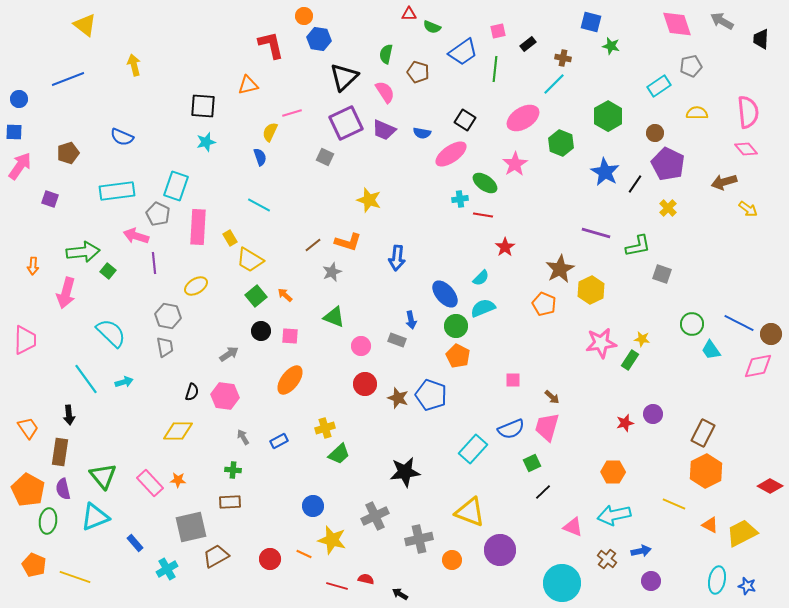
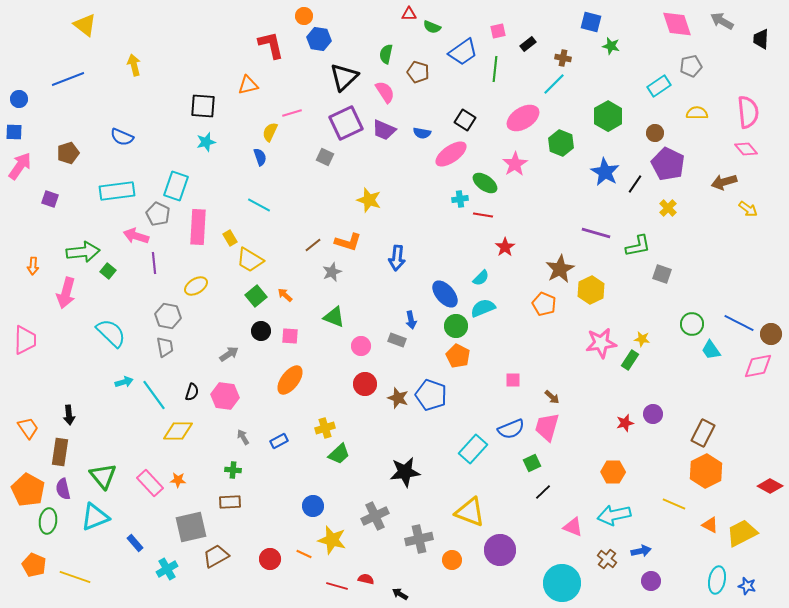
cyan line at (86, 379): moved 68 px right, 16 px down
